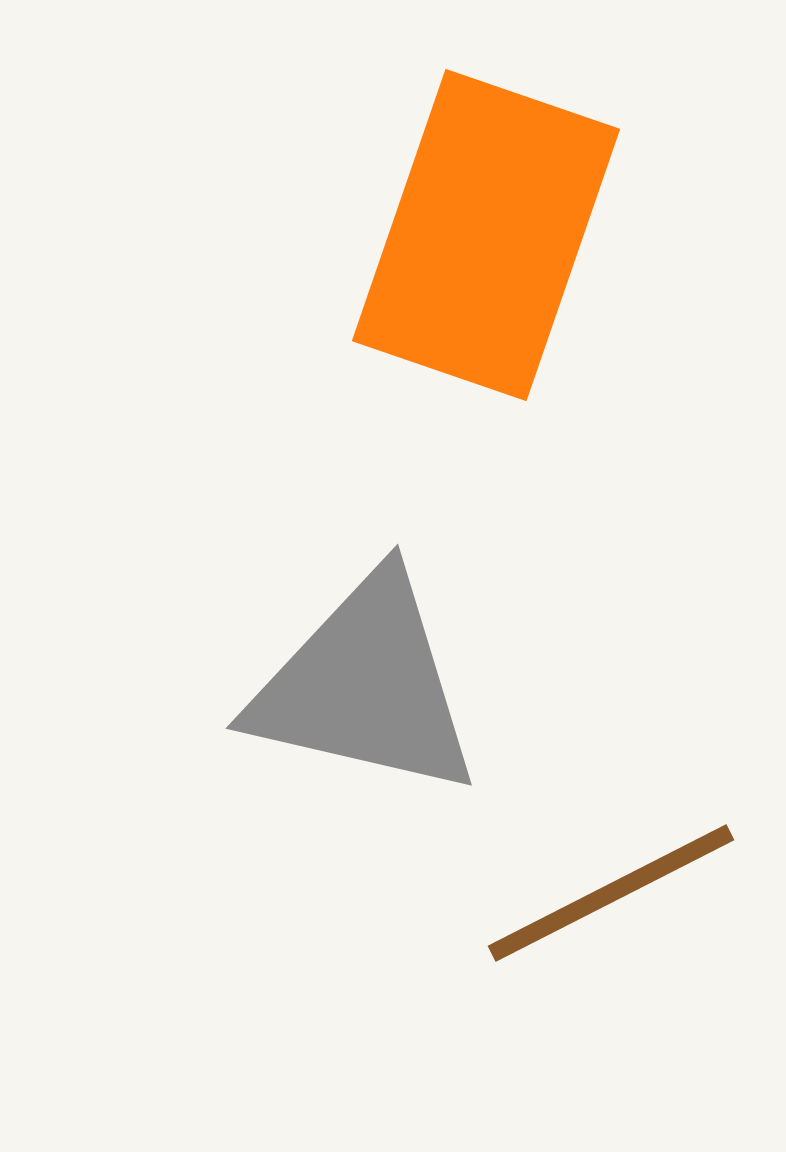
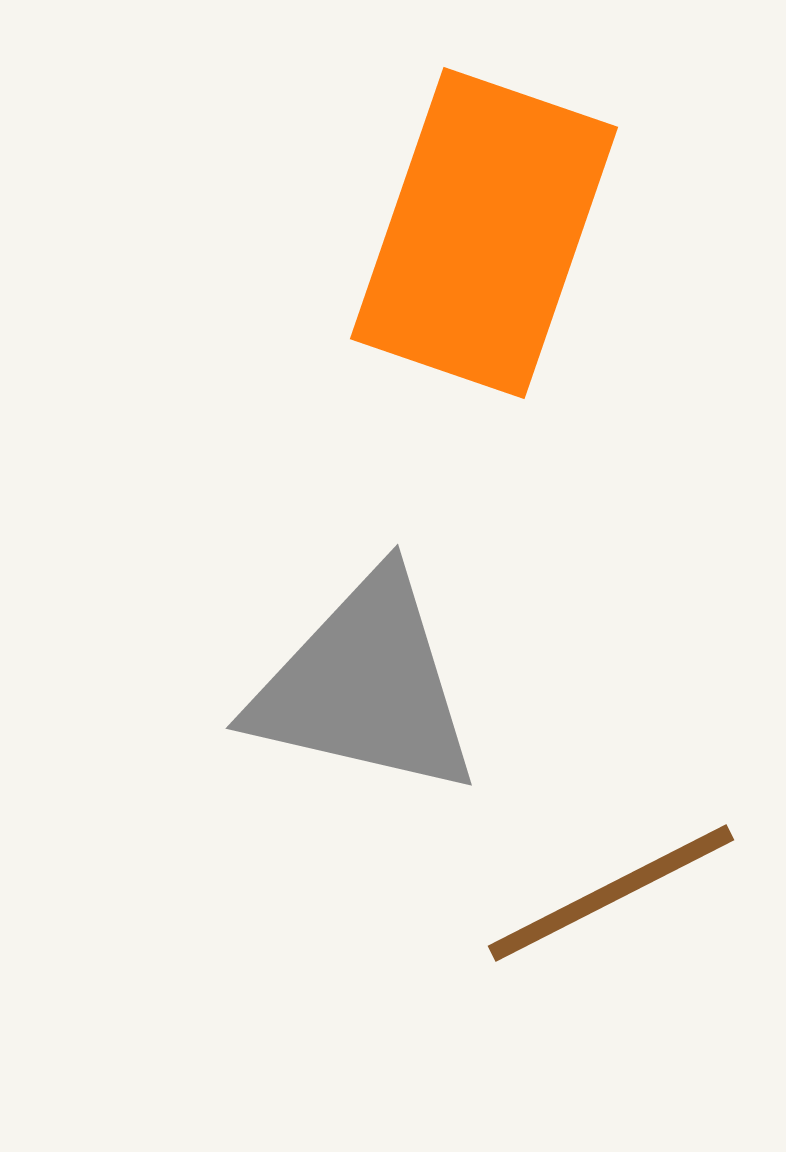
orange rectangle: moved 2 px left, 2 px up
